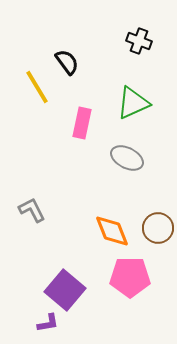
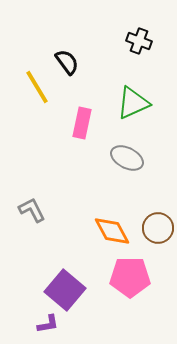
orange diamond: rotated 6 degrees counterclockwise
purple L-shape: moved 1 px down
